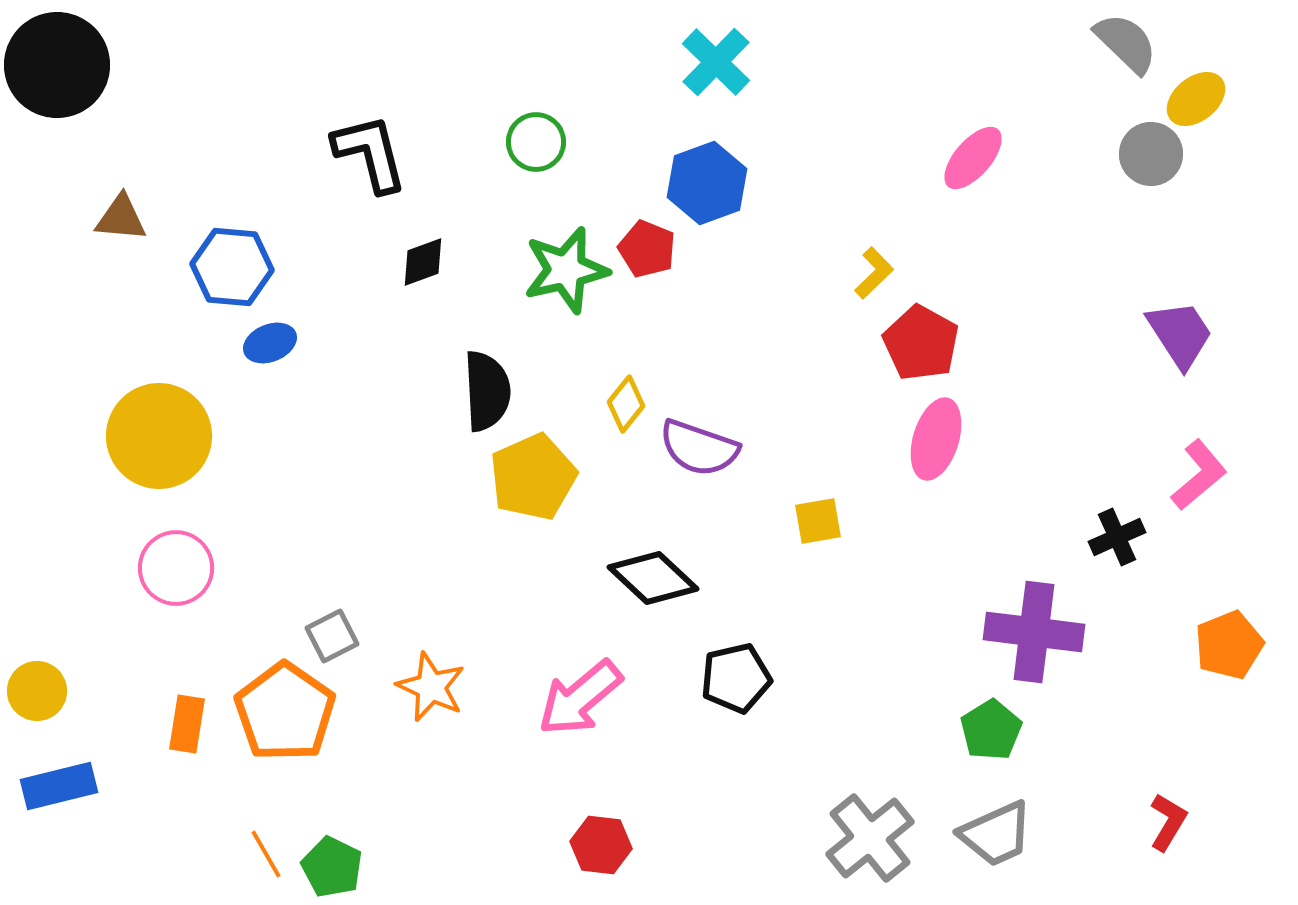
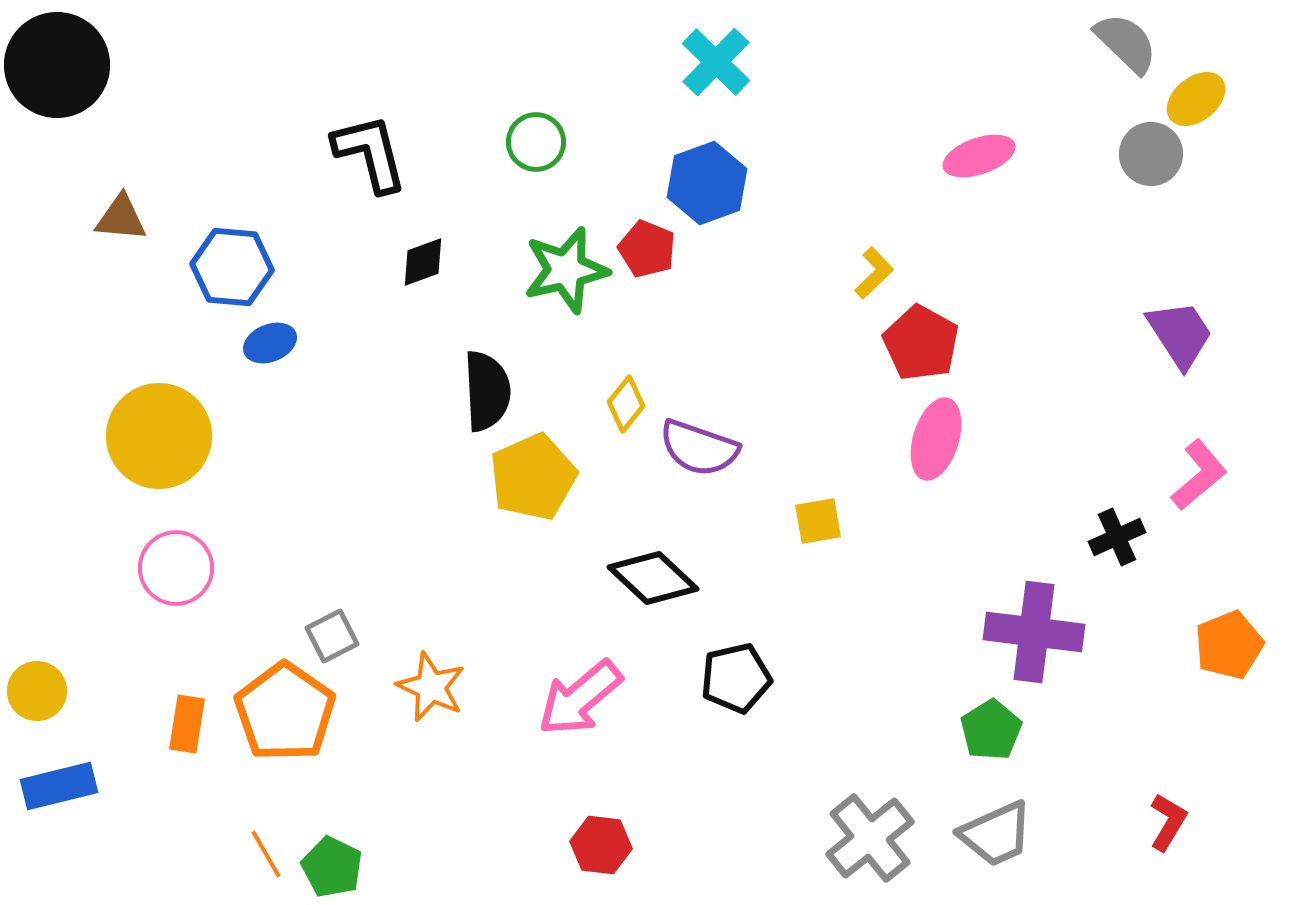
pink ellipse at (973, 158): moved 6 px right, 2 px up; rotated 30 degrees clockwise
